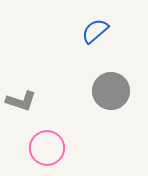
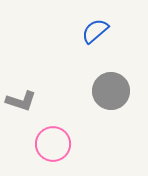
pink circle: moved 6 px right, 4 px up
